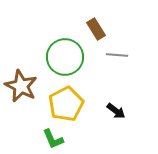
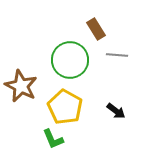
green circle: moved 5 px right, 3 px down
yellow pentagon: moved 1 px left, 3 px down; rotated 16 degrees counterclockwise
